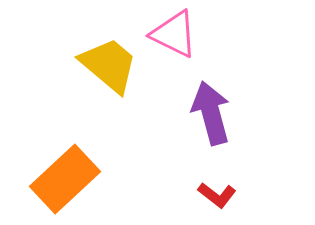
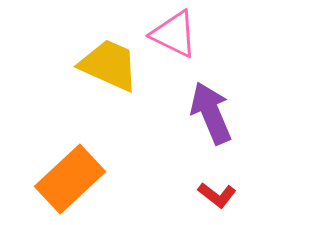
yellow trapezoid: rotated 16 degrees counterclockwise
purple arrow: rotated 8 degrees counterclockwise
orange rectangle: moved 5 px right
